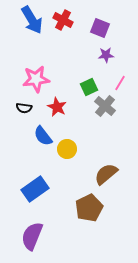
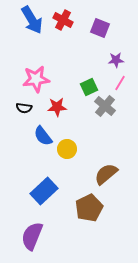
purple star: moved 10 px right, 5 px down
red star: rotated 30 degrees counterclockwise
blue rectangle: moved 9 px right, 2 px down; rotated 8 degrees counterclockwise
